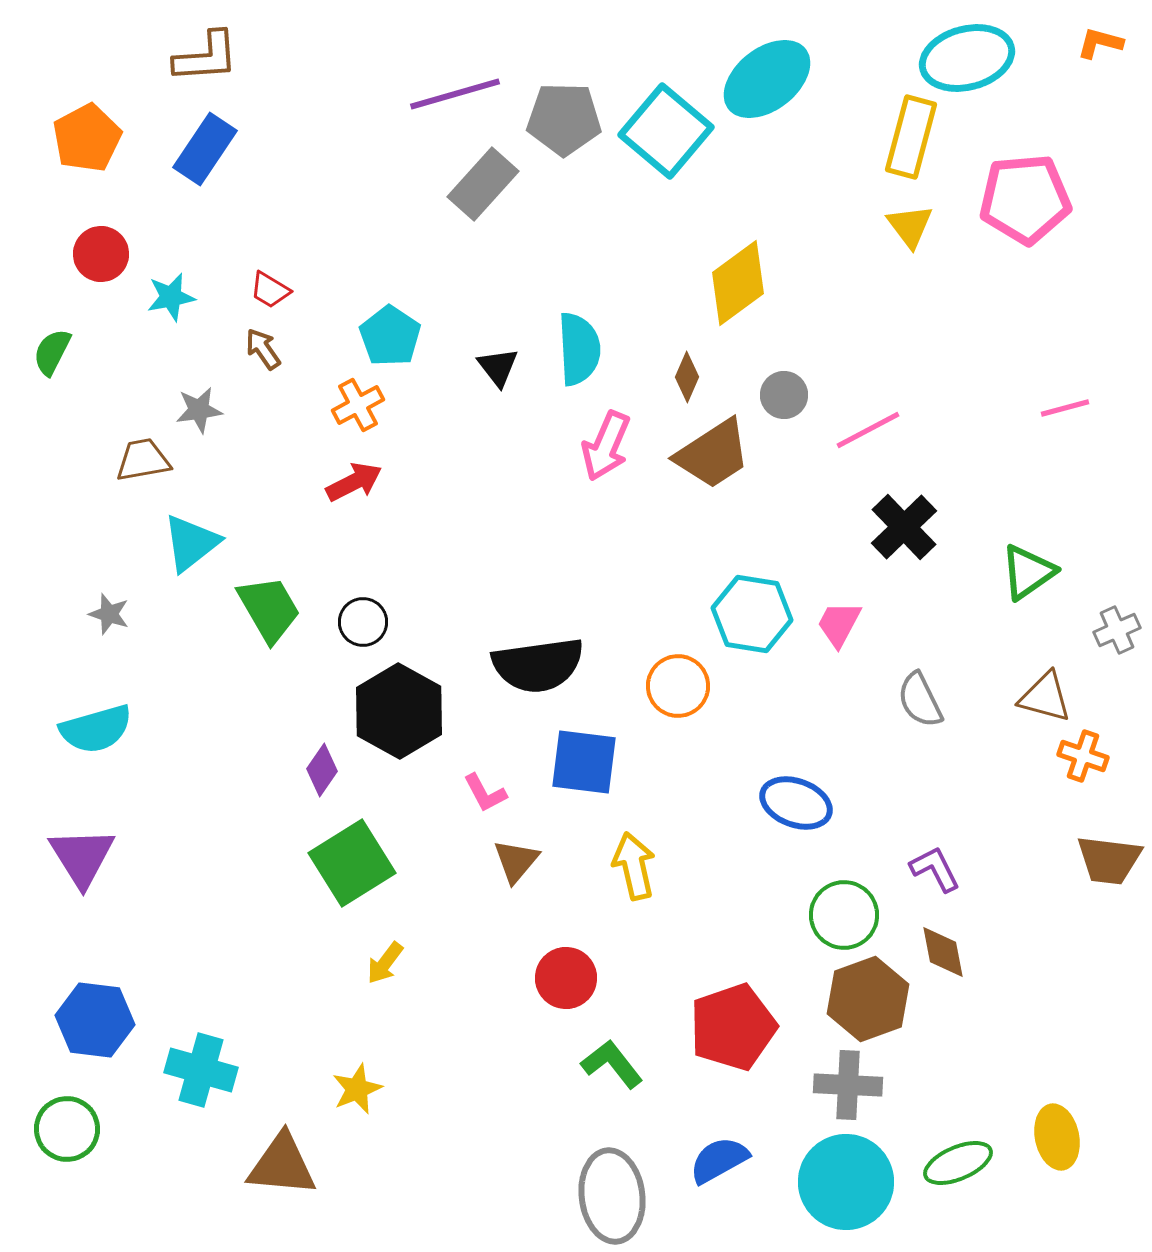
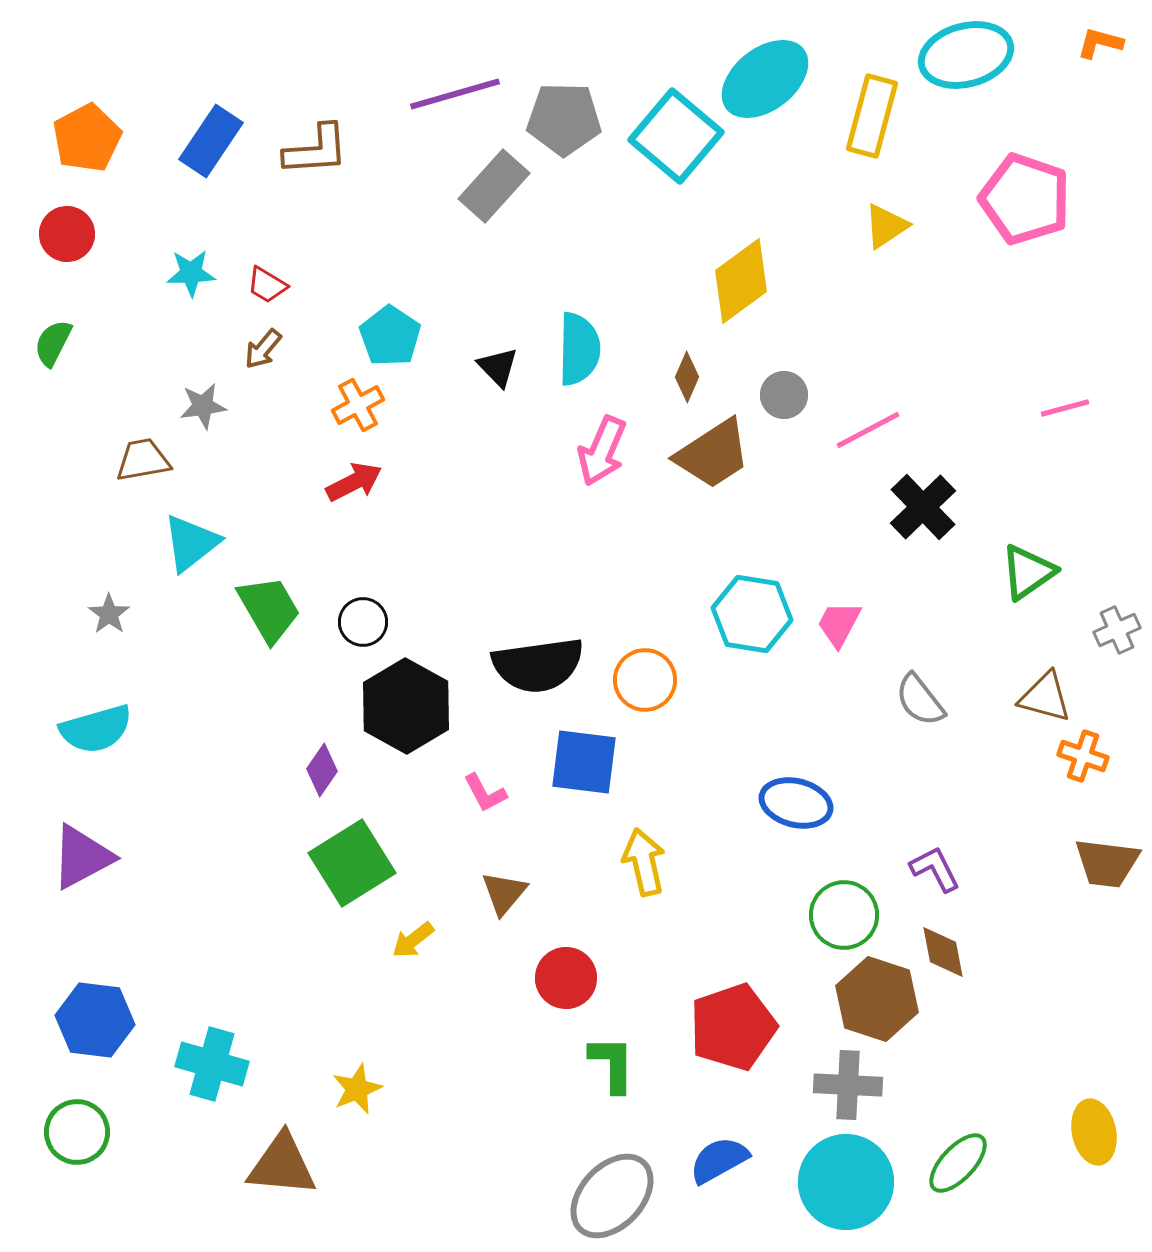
brown L-shape at (206, 57): moved 110 px right, 93 px down
cyan ellipse at (967, 58): moved 1 px left, 3 px up
cyan ellipse at (767, 79): moved 2 px left
cyan square at (666, 131): moved 10 px right, 5 px down
yellow rectangle at (911, 137): moved 39 px left, 21 px up
blue rectangle at (205, 149): moved 6 px right, 8 px up
gray rectangle at (483, 184): moved 11 px right, 2 px down
pink pentagon at (1025, 199): rotated 24 degrees clockwise
yellow triangle at (910, 226): moved 24 px left; rotated 33 degrees clockwise
red circle at (101, 254): moved 34 px left, 20 px up
yellow diamond at (738, 283): moved 3 px right, 2 px up
red trapezoid at (270, 290): moved 3 px left, 5 px up
cyan star at (171, 297): moved 20 px right, 24 px up; rotated 9 degrees clockwise
brown arrow at (263, 349): rotated 105 degrees counterclockwise
cyan semicircle at (579, 349): rotated 4 degrees clockwise
green semicircle at (52, 352): moved 1 px right, 9 px up
black triangle at (498, 367): rotated 6 degrees counterclockwise
gray star at (199, 410): moved 4 px right, 4 px up
pink arrow at (606, 446): moved 4 px left, 5 px down
black cross at (904, 527): moved 19 px right, 20 px up
gray star at (109, 614): rotated 18 degrees clockwise
orange circle at (678, 686): moved 33 px left, 6 px up
gray semicircle at (920, 700): rotated 12 degrees counterclockwise
black hexagon at (399, 711): moved 7 px right, 5 px up
blue ellipse at (796, 803): rotated 6 degrees counterclockwise
purple triangle at (82, 857): rotated 34 degrees clockwise
brown trapezoid at (1109, 860): moved 2 px left, 3 px down
brown triangle at (516, 861): moved 12 px left, 32 px down
yellow arrow at (634, 866): moved 10 px right, 4 px up
yellow arrow at (385, 963): moved 28 px right, 23 px up; rotated 15 degrees clockwise
brown hexagon at (868, 999): moved 9 px right; rotated 22 degrees counterclockwise
green L-shape at (612, 1064): rotated 38 degrees clockwise
cyan cross at (201, 1070): moved 11 px right, 6 px up
green circle at (67, 1129): moved 10 px right, 3 px down
yellow ellipse at (1057, 1137): moved 37 px right, 5 px up
green ellipse at (958, 1163): rotated 24 degrees counterclockwise
gray ellipse at (612, 1196): rotated 50 degrees clockwise
